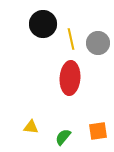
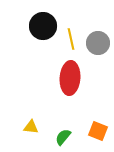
black circle: moved 2 px down
orange square: rotated 30 degrees clockwise
